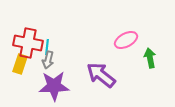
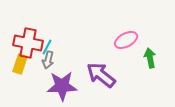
cyan line: rotated 21 degrees clockwise
purple star: moved 8 px right
